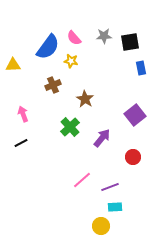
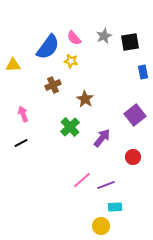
gray star: rotated 21 degrees counterclockwise
blue rectangle: moved 2 px right, 4 px down
purple line: moved 4 px left, 2 px up
